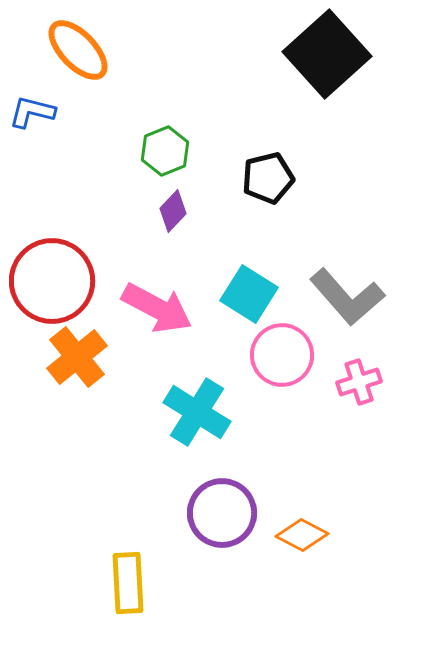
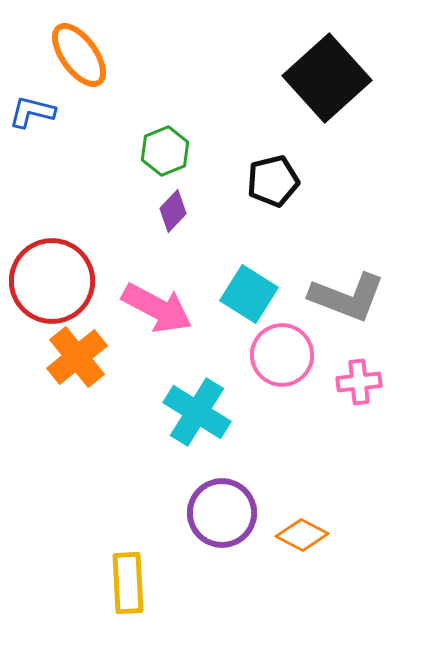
orange ellipse: moved 1 px right, 5 px down; rotated 8 degrees clockwise
black square: moved 24 px down
black pentagon: moved 5 px right, 3 px down
gray L-shape: rotated 28 degrees counterclockwise
pink cross: rotated 12 degrees clockwise
